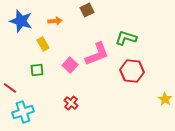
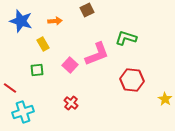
red hexagon: moved 9 px down
